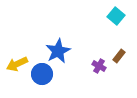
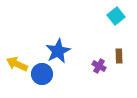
cyan square: rotated 12 degrees clockwise
brown rectangle: rotated 40 degrees counterclockwise
yellow arrow: rotated 50 degrees clockwise
